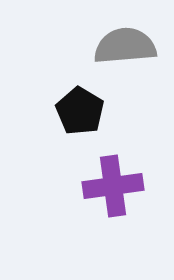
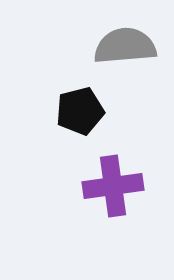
black pentagon: rotated 27 degrees clockwise
